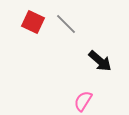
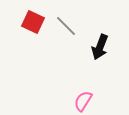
gray line: moved 2 px down
black arrow: moved 14 px up; rotated 70 degrees clockwise
